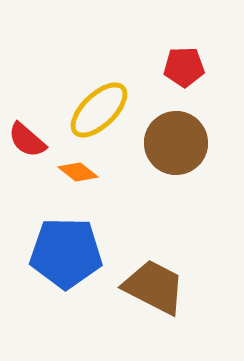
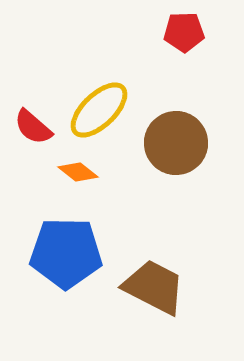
red pentagon: moved 35 px up
red semicircle: moved 6 px right, 13 px up
